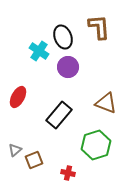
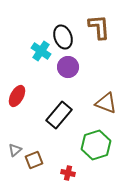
cyan cross: moved 2 px right
red ellipse: moved 1 px left, 1 px up
